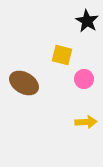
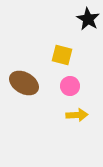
black star: moved 1 px right, 2 px up
pink circle: moved 14 px left, 7 px down
yellow arrow: moved 9 px left, 7 px up
